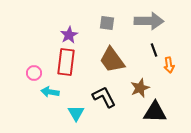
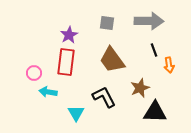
cyan arrow: moved 2 px left
